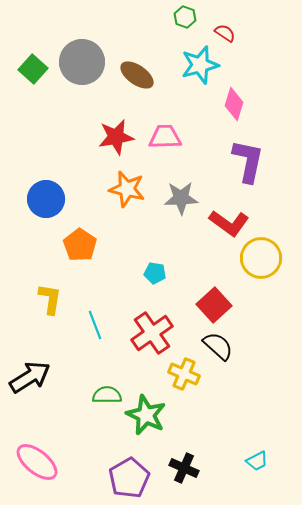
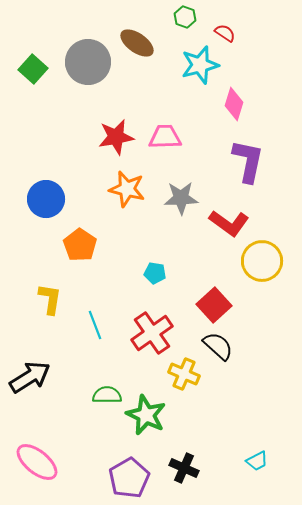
gray circle: moved 6 px right
brown ellipse: moved 32 px up
yellow circle: moved 1 px right, 3 px down
